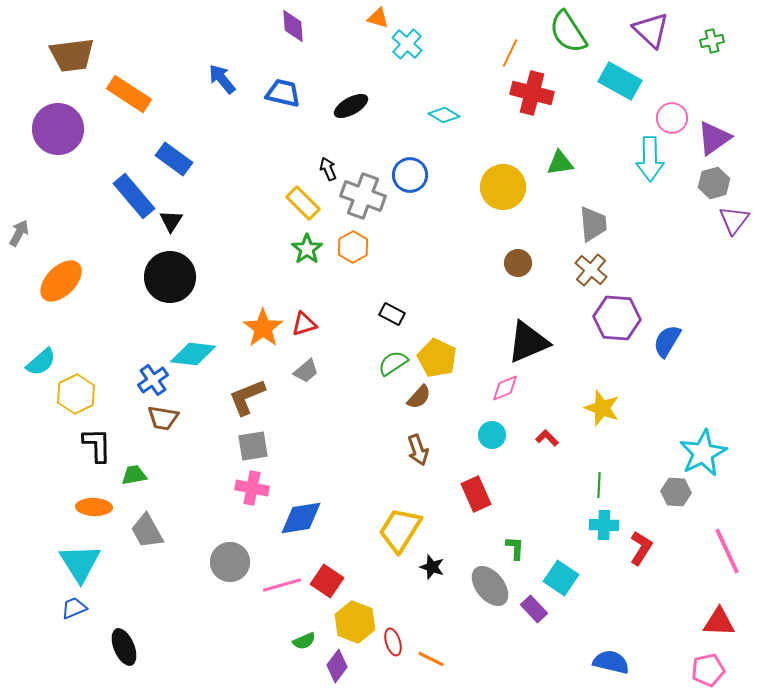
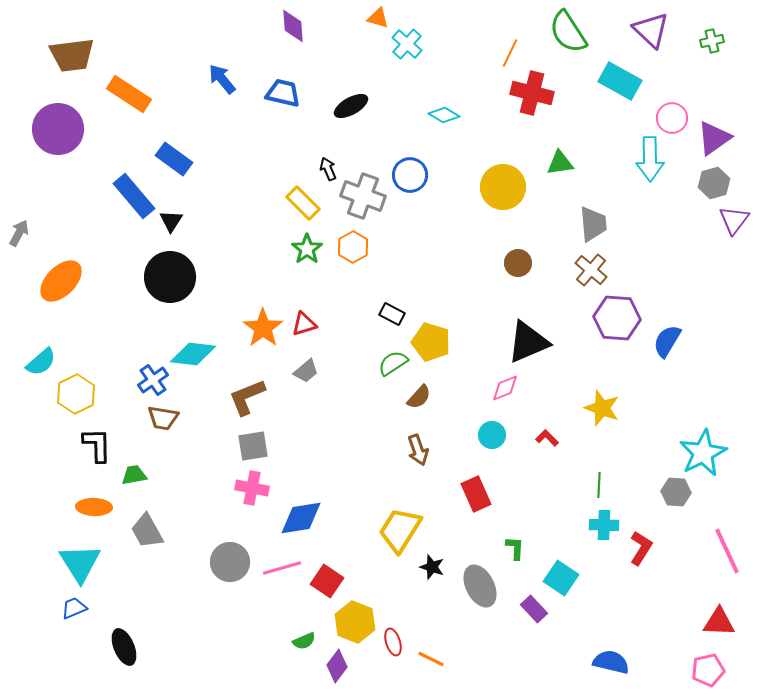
yellow pentagon at (437, 358): moved 6 px left, 16 px up; rotated 9 degrees counterclockwise
pink line at (282, 585): moved 17 px up
gray ellipse at (490, 586): moved 10 px left; rotated 12 degrees clockwise
